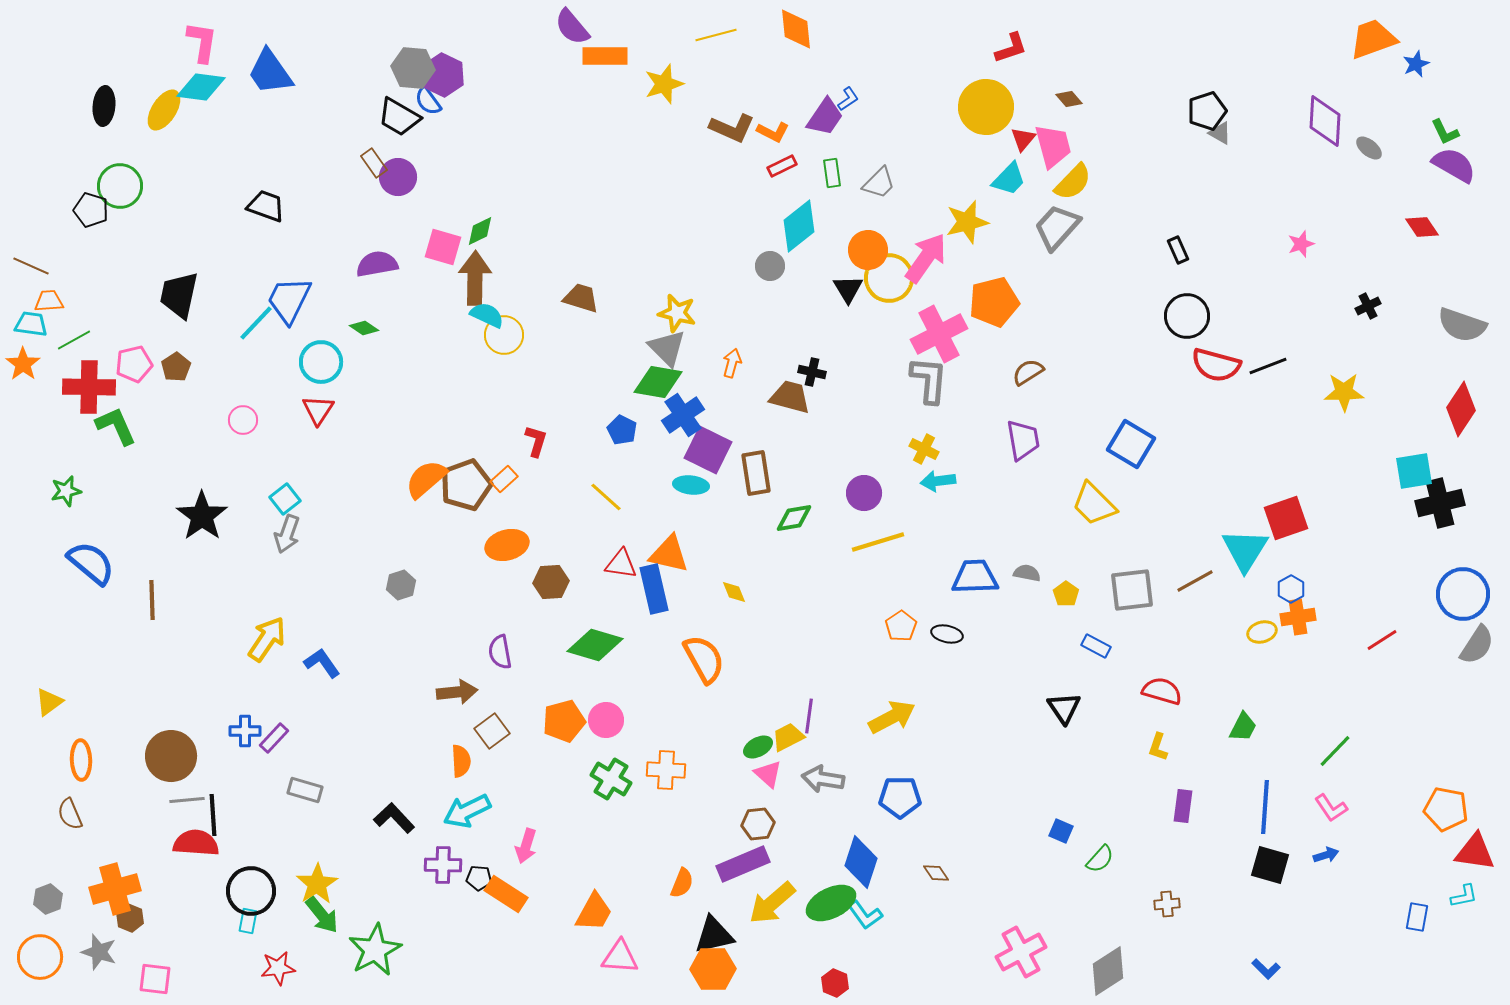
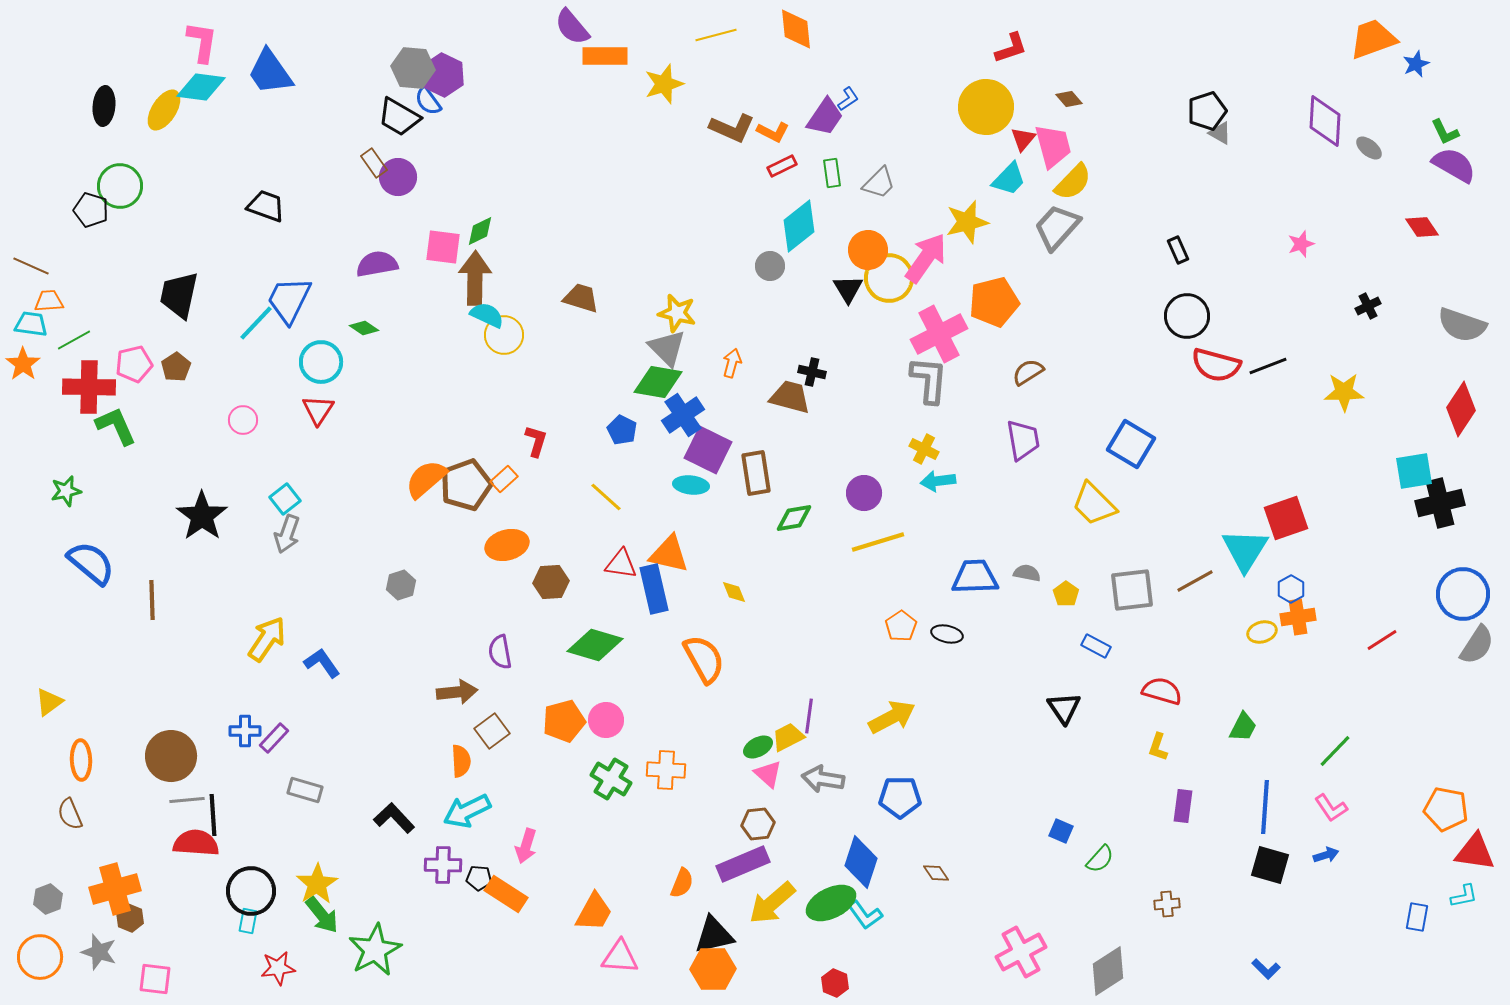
pink square at (443, 247): rotated 9 degrees counterclockwise
